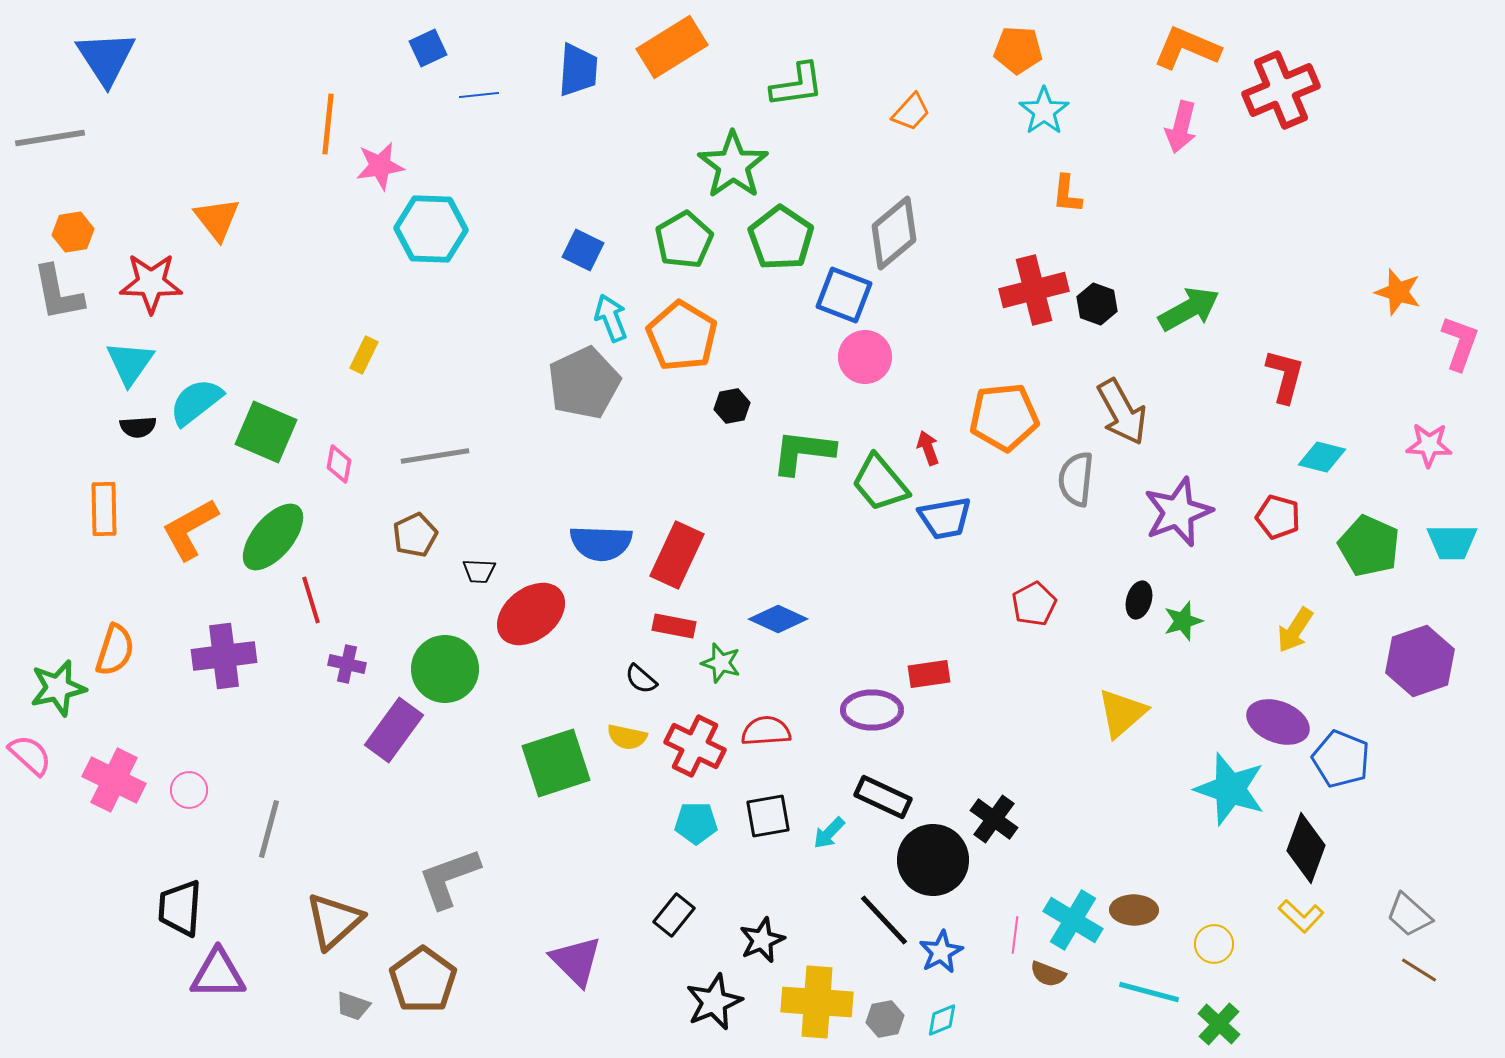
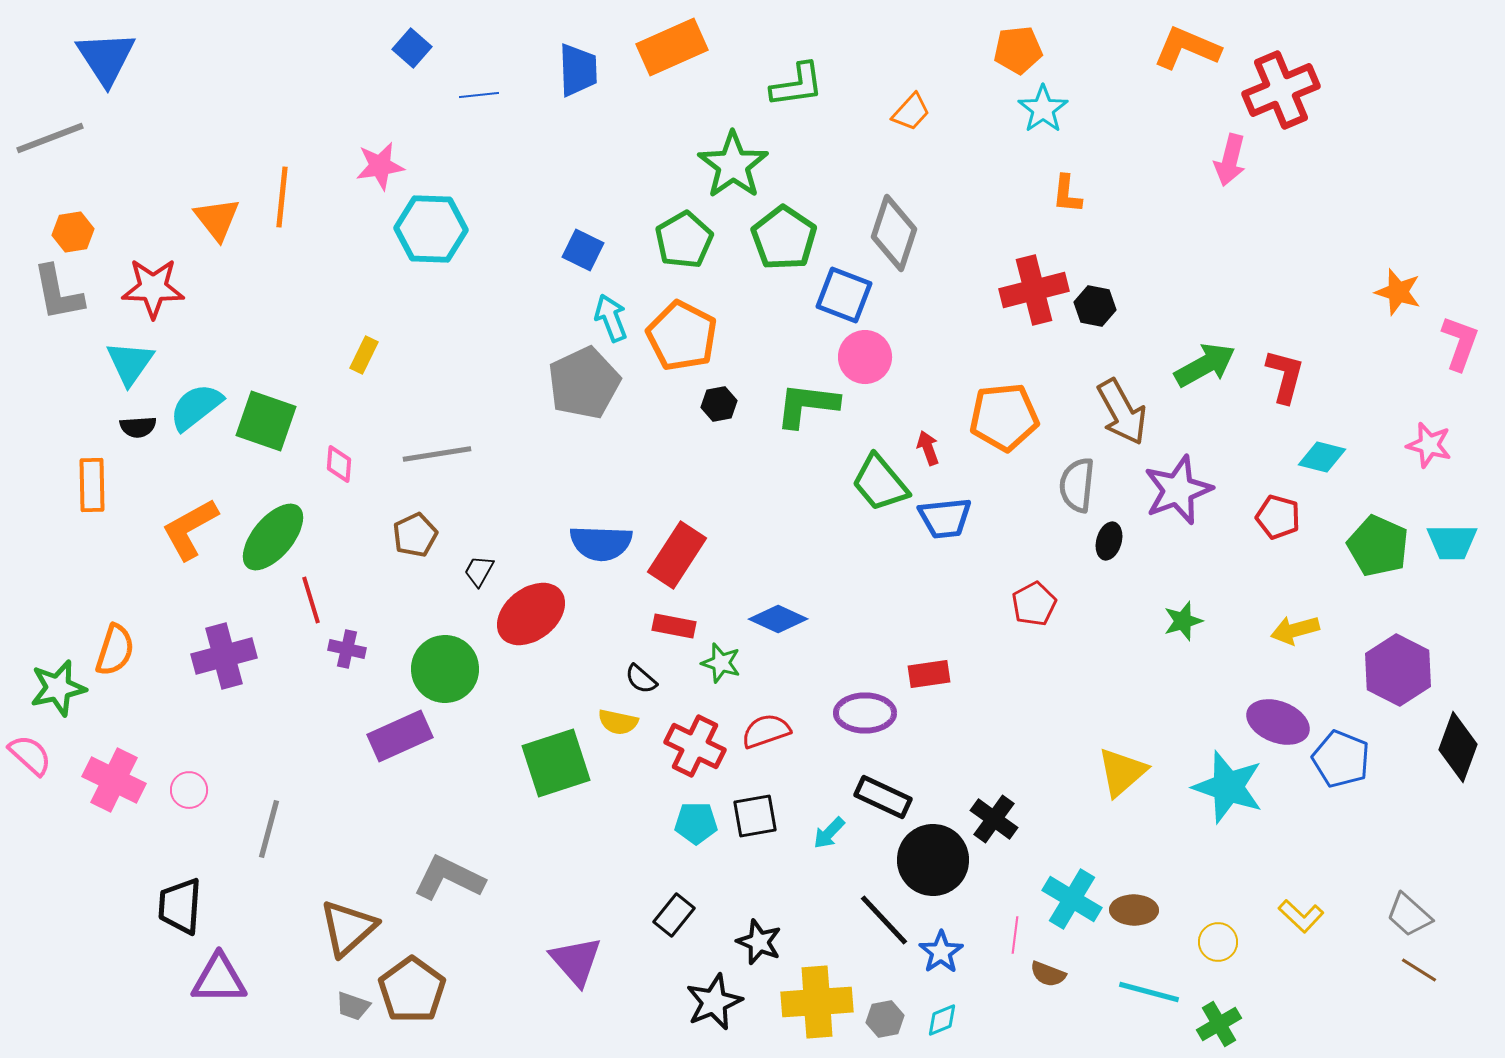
orange rectangle at (672, 47): rotated 8 degrees clockwise
blue square at (428, 48): moved 16 px left; rotated 24 degrees counterclockwise
orange pentagon at (1018, 50): rotated 9 degrees counterclockwise
blue trapezoid at (578, 70): rotated 6 degrees counterclockwise
cyan star at (1044, 111): moved 1 px left, 2 px up
orange line at (328, 124): moved 46 px left, 73 px down
pink arrow at (1181, 127): moved 49 px right, 33 px down
gray line at (50, 138): rotated 12 degrees counterclockwise
gray diamond at (894, 233): rotated 32 degrees counterclockwise
green pentagon at (781, 238): moved 3 px right
red star at (151, 283): moved 2 px right, 5 px down
black hexagon at (1097, 304): moved 2 px left, 2 px down; rotated 9 degrees counterclockwise
green arrow at (1189, 309): moved 16 px right, 56 px down
orange pentagon at (682, 336): rotated 4 degrees counterclockwise
cyan semicircle at (196, 402): moved 5 px down
black hexagon at (732, 406): moved 13 px left, 2 px up
green square at (266, 432): moved 11 px up; rotated 4 degrees counterclockwise
pink star at (1429, 445): rotated 12 degrees clockwise
green L-shape at (803, 452): moved 4 px right, 47 px up
gray line at (435, 456): moved 2 px right, 2 px up
pink diamond at (339, 464): rotated 6 degrees counterclockwise
gray semicircle at (1076, 479): moved 1 px right, 6 px down
orange rectangle at (104, 509): moved 12 px left, 24 px up
purple star at (1178, 512): moved 22 px up
blue trapezoid at (945, 518): rotated 4 degrees clockwise
green pentagon at (1369, 546): moved 9 px right
red rectangle at (677, 555): rotated 8 degrees clockwise
black trapezoid at (479, 571): rotated 116 degrees clockwise
black ellipse at (1139, 600): moved 30 px left, 59 px up
yellow arrow at (1295, 630): rotated 42 degrees clockwise
purple cross at (224, 656): rotated 8 degrees counterclockwise
purple hexagon at (1420, 661): moved 22 px left, 9 px down; rotated 14 degrees counterclockwise
purple cross at (347, 664): moved 15 px up
purple ellipse at (872, 710): moved 7 px left, 3 px down
yellow triangle at (1122, 713): moved 59 px down
purple rectangle at (394, 730): moved 6 px right, 6 px down; rotated 30 degrees clockwise
red semicircle at (766, 731): rotated 15 degrees counterclockwise
yellow semicircle at (627, 737): moved 9 px left, 15 px up
cyan star at (1230, 789): moved 2 px left, 2 px up
black square at (768, 816): moved 13 px left
black diamond at (1306, 848): moved 152 px right, 101 px up
gray L-shape at (449, 878): rotated 46 degrees clockwise
black trapezoid at (180, 908): moved 2 px up
cyan cross at (1073, 920): moved 1 px left, 21 px up
brown triangle at (334, 921): moved 14 px right, 7 px down
black star at (762, 940): moved 3 px left, 2 px down; rotated 27 degrees counterclockwise
yellow circle at (1214, 944): moved 4 px right, 2 px up
blue star at (941, 952): rotated 6 degrees counterclockwise
purple triangle at (576, 961): rotated 4 degrees clockwise
purple triangle at (218, 974): moved 1 px right, 5 px down
brown pentagon at (423, 980): moved 11 px left, 10 px down
yellow cross at (817, 1002): rotated 8 degrees counterclockwise
green cross at (1219, 1024): rotated 18 degrees clockwise
